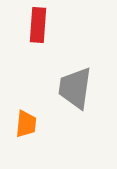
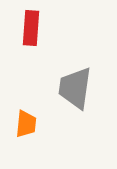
red rectangle: moved 7 px left, 3 px down
